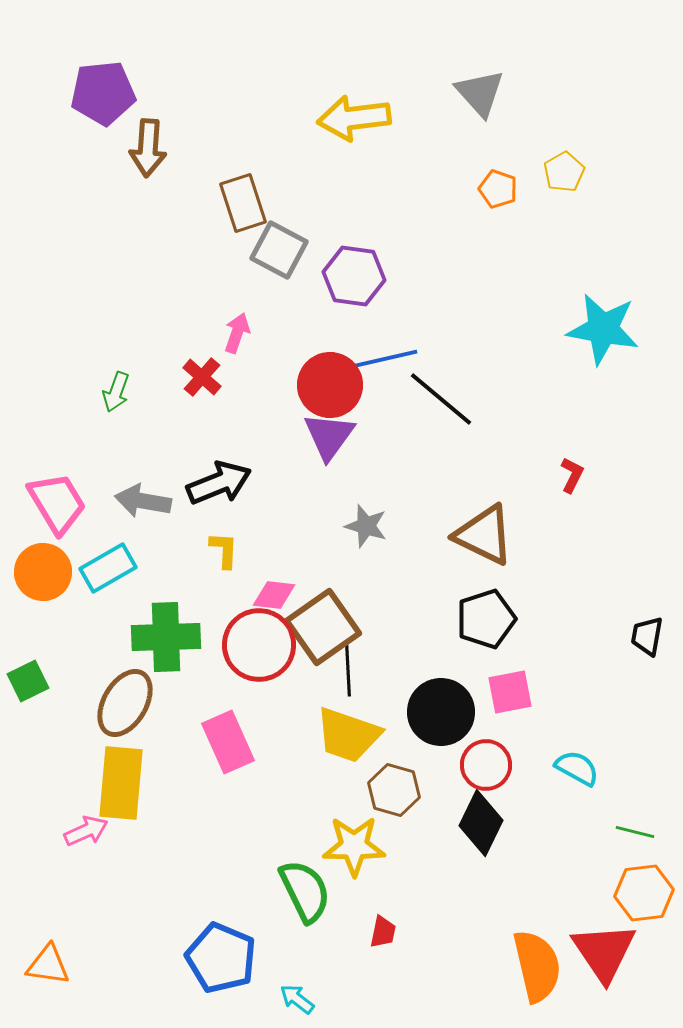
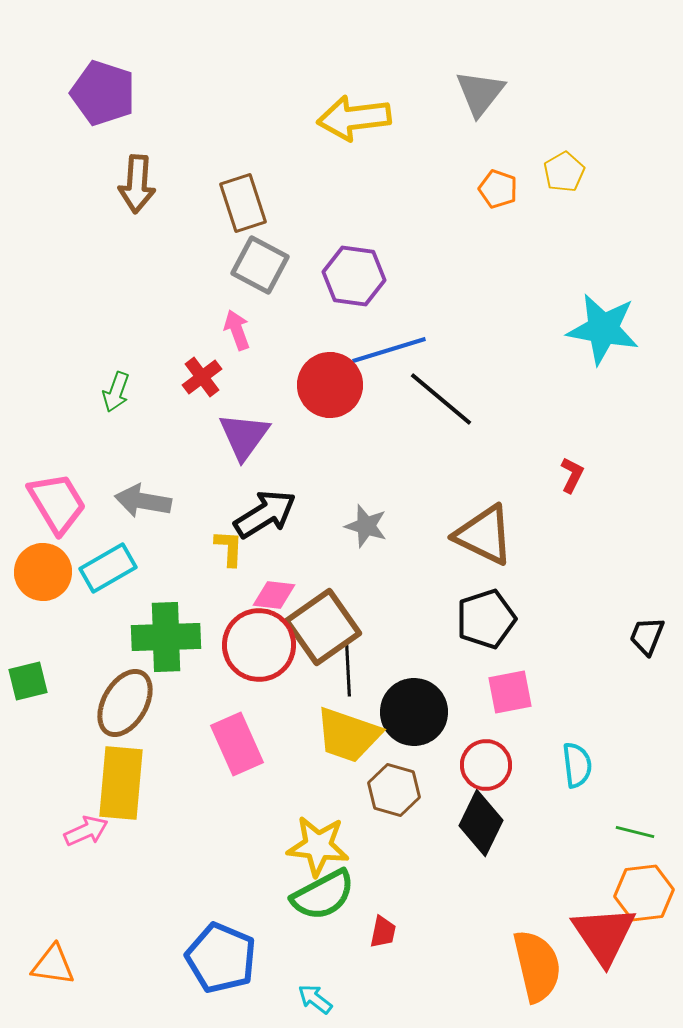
purple pentagon at (103, 93): rotated 24 degrees clockwise
gray triangle at (480, 93): rotated 20 degrees clockwise
brown arrow at (148, 148): moved 11 px left, 36 px down
gray square at (279, 250): moved 19 px left, 15 px down
pink arrow at (237, 333): moved 3 px up; rotated 39 degrees counterclockwise
blue line at (380, 360): moved 9 px right, 10 px up; rotated 4 degrees counterclockwise
red cross at (202, 377): rotated 12 degrees clockwise
purple triangle at (329, 436): moved 85 px left
black arrow at (219, 483): moved 46 px right, 31 px down; rotated 10 degrees counterclockwise
yellow L-shape at (224, 550): moved 5 px right, 2 px up
black trapezoid at (647, 636): rotated 12 degrees clockwise
green square at (28, 681): rotated 12 degrees clockwise
black circle at (441, 712): moved 27 px left
pink rectangle at (228, 742): moved 9 px right, 2 px down
cyan semicircle at (577, 768): moved 3 px up; rotated 54 degrees clockwise
yellow star at (354, 846): moved 36 px left; rotated 6 degrees clockwise
green semicircle at (305, 891): moved 18 px right, 4 px down; rotated 88 degrees clockwise
red triangle at (604, 952): moved 17 px up
orange triangle at (48, 965): moved 5 px right
cyan arrow at (297, 999): moved 18 px right
